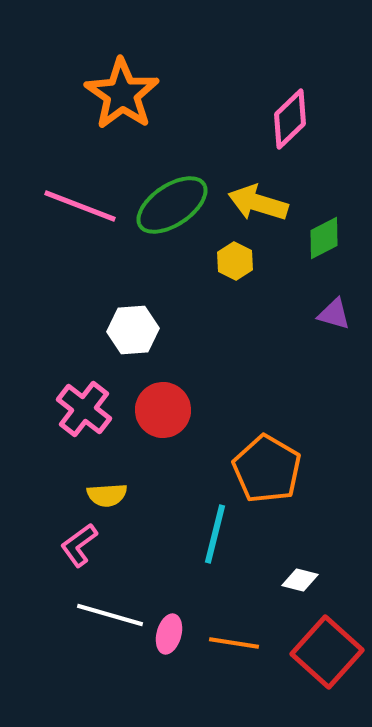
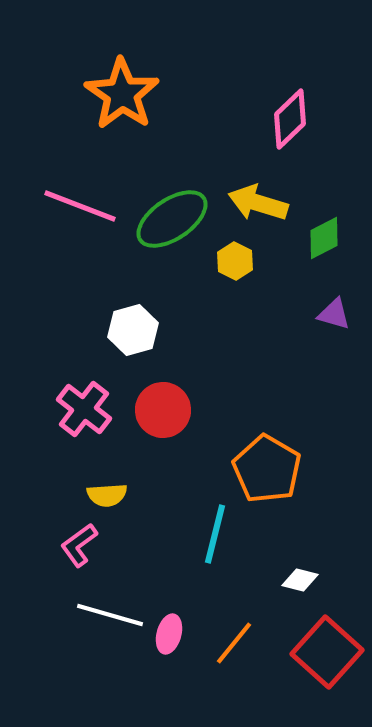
green ellipse: moved 14 px down
white hexagon: rotated 12 degrees counterclockwise
orange line: rotated 60 degrees counterclockwise
